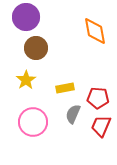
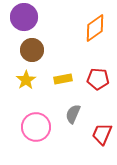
purple circle: moved 2 px left
orange diamond: moved 3 px up; rotated 64 degrees clockwise
brown circle: moved 4 px left, 2 px down
yellow rectangle: moved 2 px left, 9 px up
red pentagon: moved 19 px up
pink circle: moved 3 px right, 5 px down
red trapezoid: moved 1 px right, 8 px down
